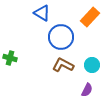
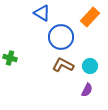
cyan circle: moved 2 px left, 1 px down
